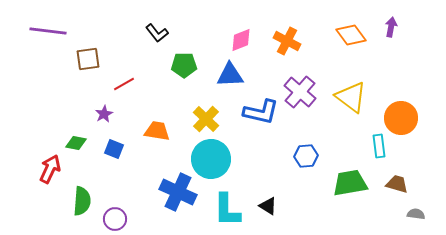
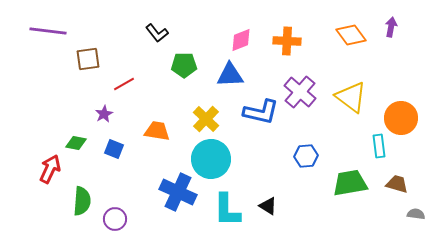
orange cross: rotated 24 degrees counterclockwise
